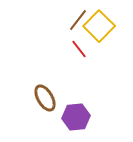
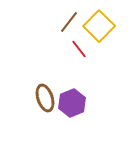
brown line: moved 9 px left, 2 px down
brown ellipse: rotated 12 degrees clockwise
purple hexagon: moved 4 px left, 14 px up; rotated 16 degrees counterclockwise
